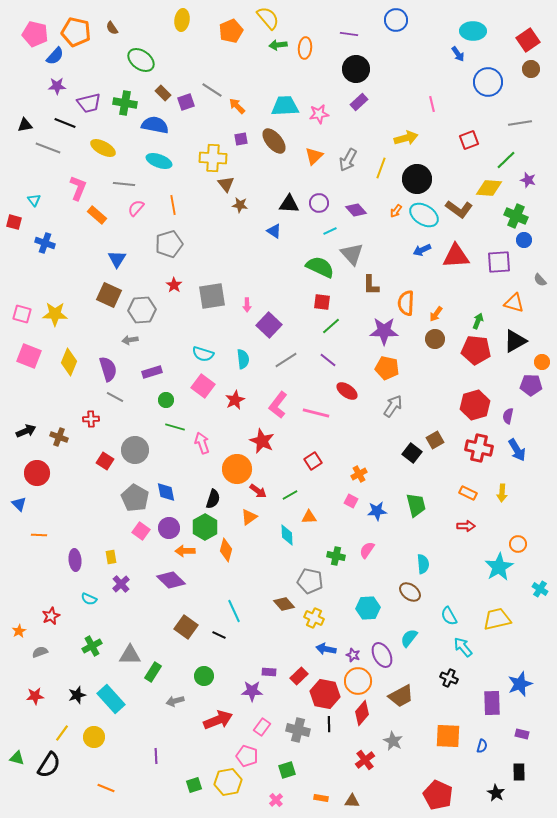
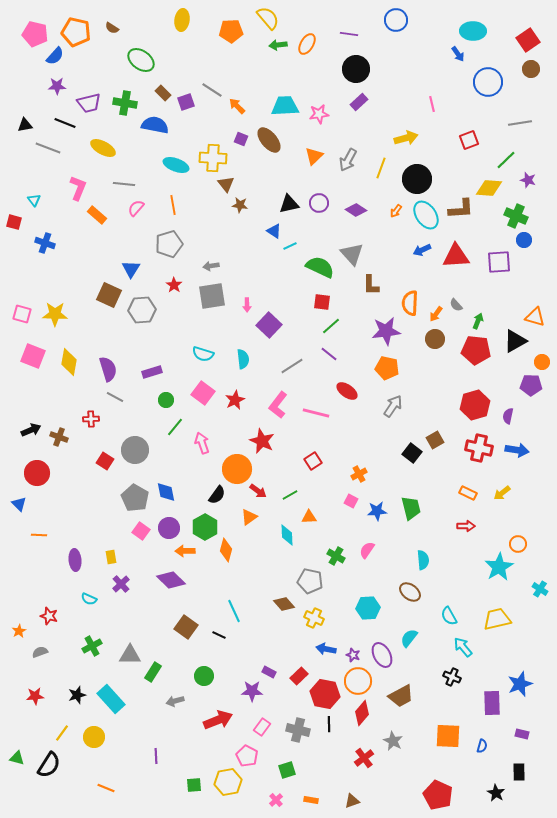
brown semicircle at (112, 28): rotated 24 degrees counterclockwise
orange pentagon at (231, 31): rotated 20 degrees clockwise
orange ellipse at (305, 48): moved 2 px right, 4 px up; rotated 25 degrees clockwise
purple square at (241, 139): rotated 32 degrees clockwise
brown ellipse at (274, 141): moved 5 px left, 1 px up
cyan ellipse at (159, 161): moved 17 px right, 4 px down
black triangle at (289, 204): rotated 15 degrees counterclockwise
brown L-shape at (459, 209): moved 2 px right; rotated 40 degrees counterclockwise
purple diamond at (356, 210): rotated 15 degrees counterclockwise
cyan ellipse at (424, 215): moved 2 px right; rotated 24 degrees clockwise
cyan line at (330, 231): moved 40 px left, 15 px down
blue triangle at (117, 259): moved 14 px right, 10 px down
gray semicircle at (540, 280): moved 84 px left, 25 px down
orange semicircle at (406, 303): moved 4 px right
orange triangle at (514, 303): moved 21 px right, 14 px down
purple star at (384, 331): moved 2 px right; rotated 8 degrees counterclockwise
gray arrow at (130, 340): moved 81 px right, 74 px up
pink square at (29, 356): moved 4 px right
gray line at (286, 360): moved 6 px right, 6 px down
purple line at (328, 360): moved 1 px right, 6 px up
yellow diamond at (69, 362): rotated 12 degrees counterclockwise
pink square at (203, 386): moved 7 px down
green line at (175, 427): rotated 66 degrees counterclockwise
black arrow at (26, 431): moved 5 px right, 1 px up
blue arrow at (517, 450): rotated 50 degrees counterclockwise
yellow arrow at (502, 493): rotated 48 degrees clockwise
black semicircle at (213, 499): moved 4 px right, 4 px up; rotated 18 degrees clockwise
green trapezoid at (416, 505): moved 5 px left, 3 px down
green cross at (336, 556): rotated 18 degrees clockwise
cyan semicircle at (423, 564): moved 4 px up
red star at (51, 616): moved 2 px left; rotated 30 degrees counterclockwise
purple rectangle at (269, 672): rotated 24 degrees clockwise
black cross at (449, 678): moved 3 px right, 1 px up
pink pentagon at (247, 756): rotated 10 degrees clockwise
red cross at (365, 760): moved 1 px left, 2 px up
green square at (194, 785): rotated 14 degrees clockwise
orange rectangle at (321, 798): moved 10 px left, 2 px down
brown triangle at (352, 801): rotated 21 degrees counterclockwise
